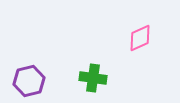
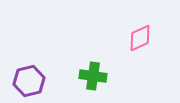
green cross: moved 2 px up
